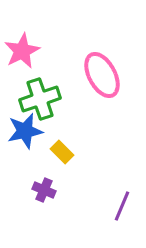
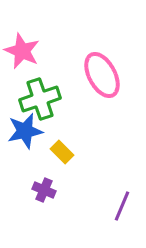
pink star: rotated 21 degrees counterclockwise
